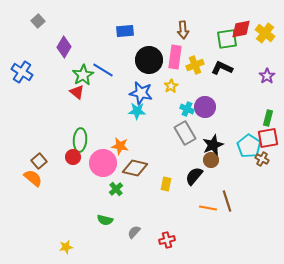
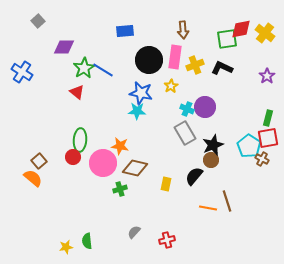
purple diamond at (64, 47): rotated 60 degrees clockwise
green star at (83, 75): moved 1 px right, 7 px up
green cross at (116, 189): moved 4 px right; rotated 24 degrees clockwise
green semicircle at (105, 220): moved 18 px left, 21 px down; rotated 70 degrees clockwise
